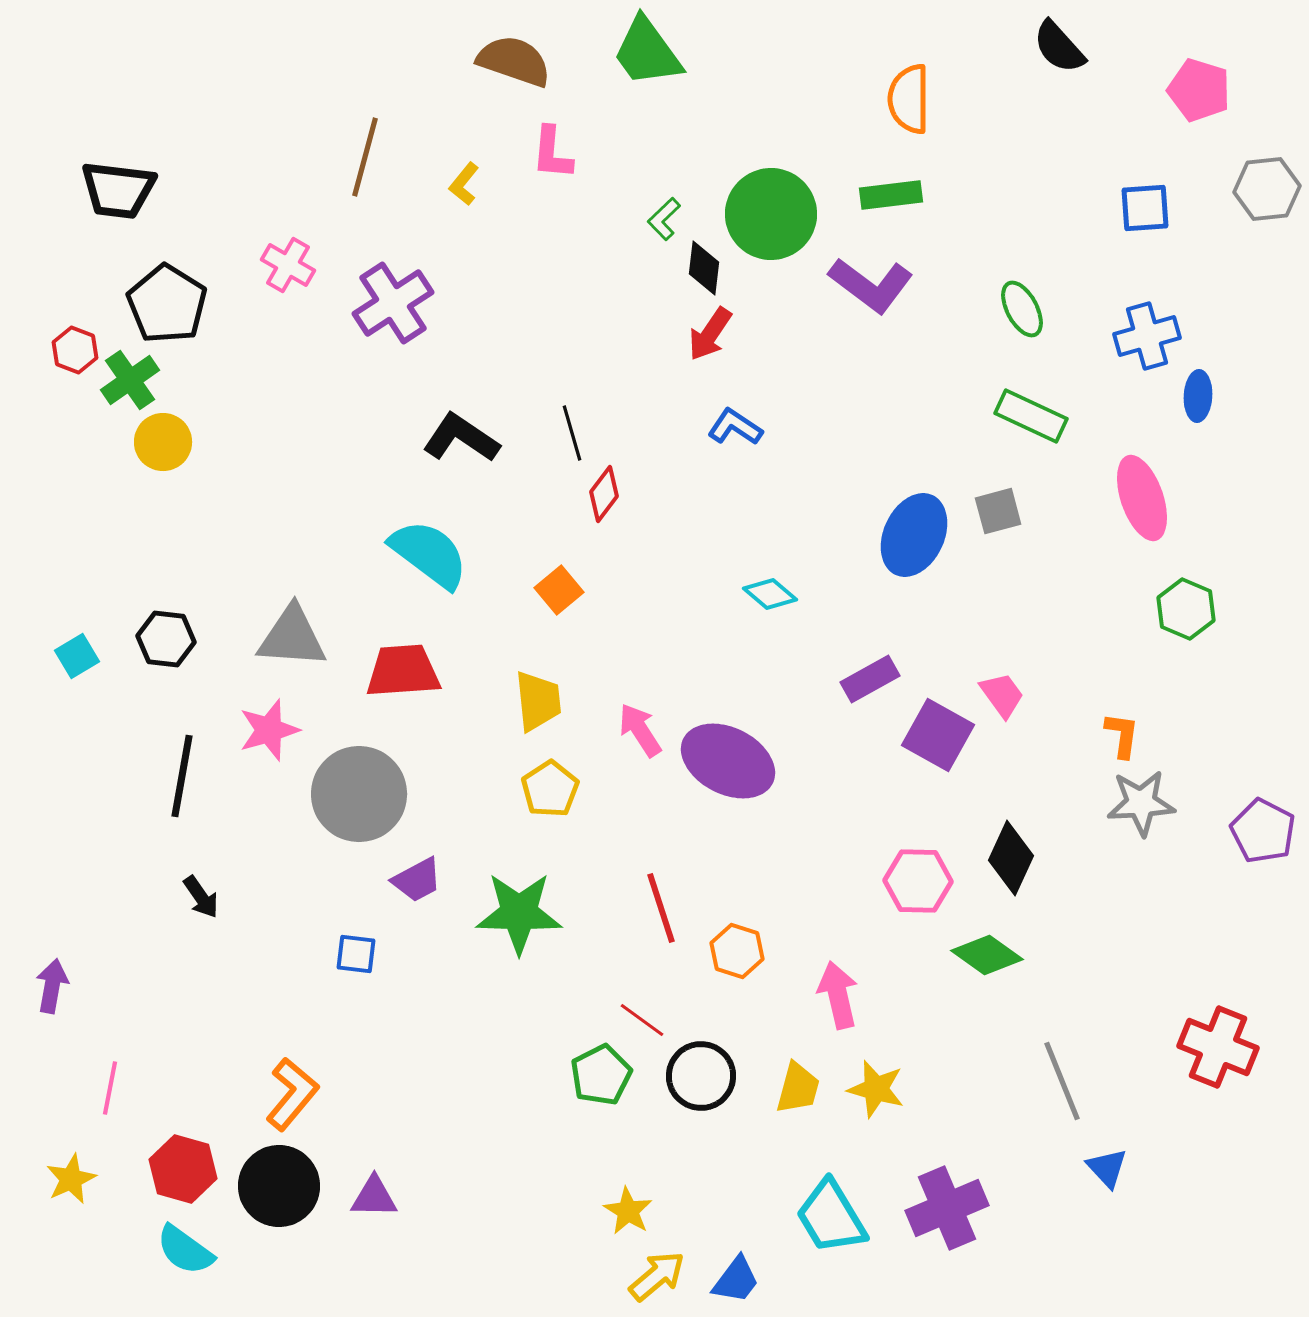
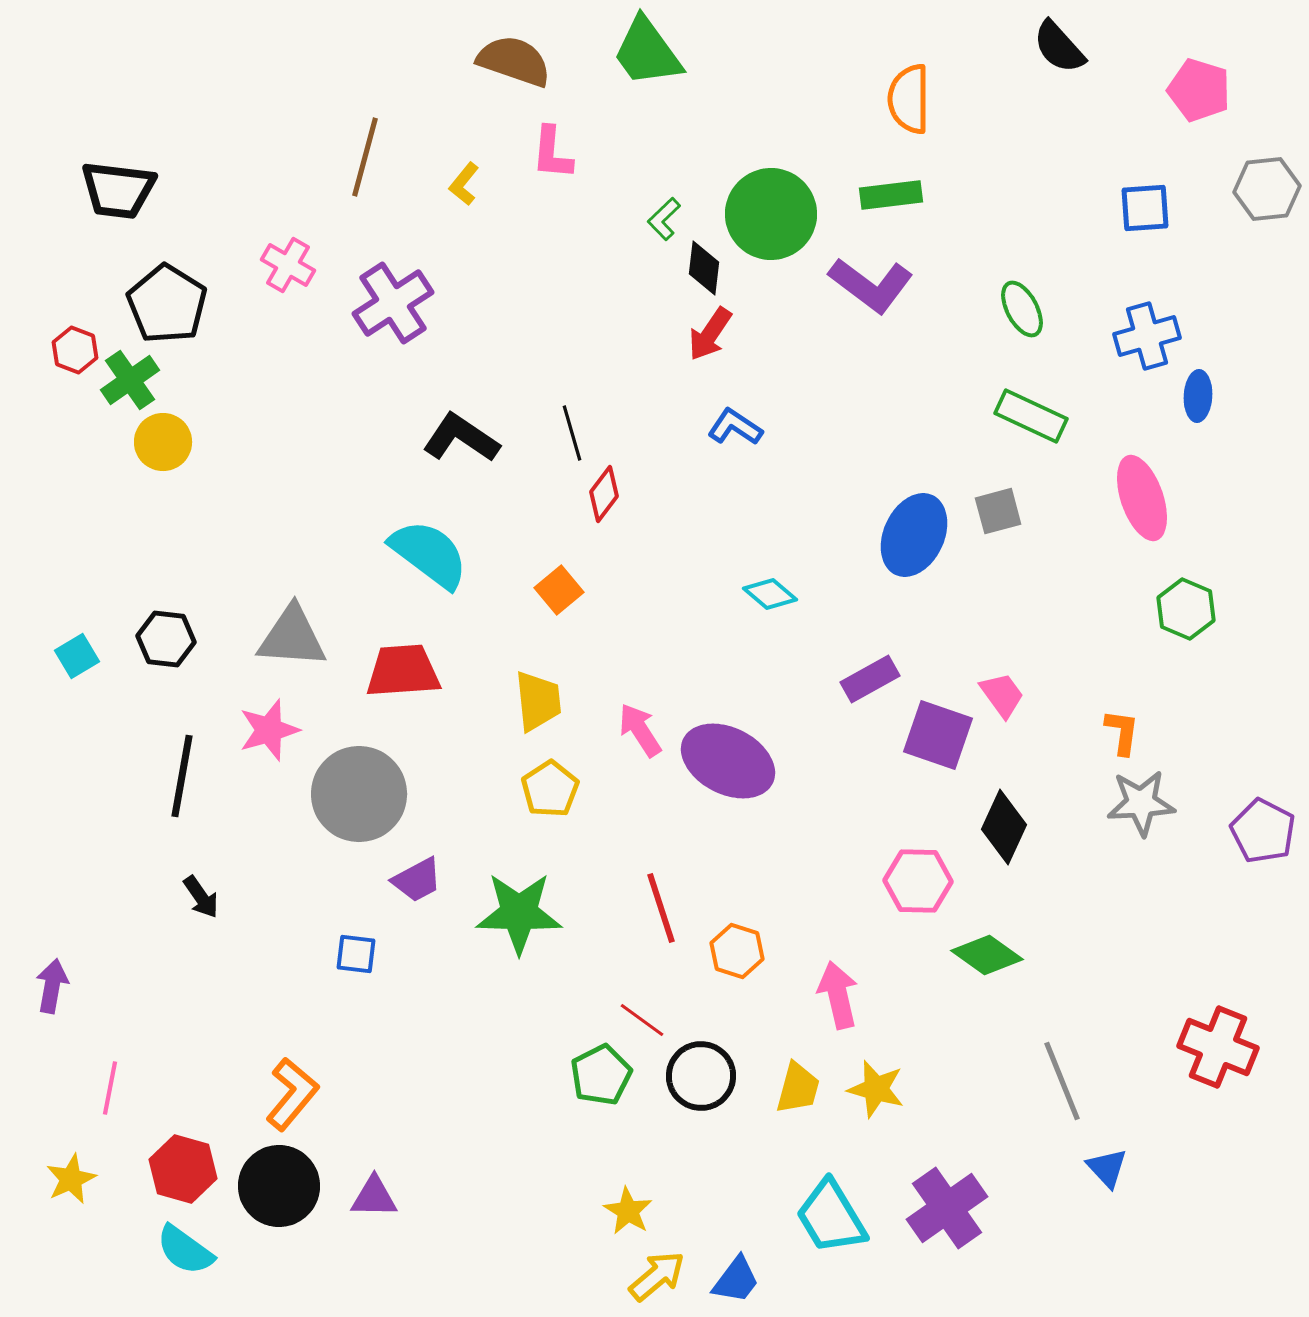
purple square at (938, 735): rotated 10 degrees counterclockwise
orange L-shape at (1122, 735): moved 3 px up
black diamond at (1011, 858): moved 7 px left, 31 px up
purple cross at (947, 1208): rotated 12 degrees counterclockwise
